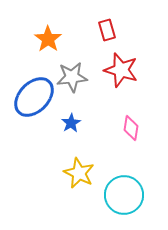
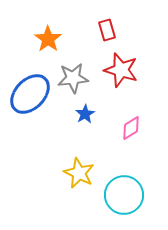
gray star: moved 1 px right, 1 px down
blue ellipse: moved 4 px left, 3 px up
blue star: moved 14 px right, 9 px up
pink diamond: rotated 50 degrees clockwise
